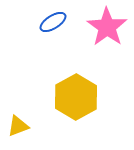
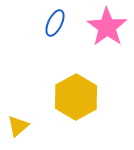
blue ellipse: moved 2 px right, 1 px down; rotated 32 degrees counterclockwise
yellow triangle: rotated 20 degrees counterclockwise
